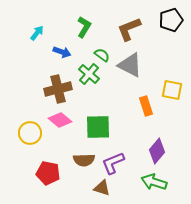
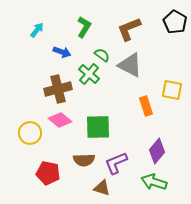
black pentagon: moved 4 px right, 2 px down; rotated 25 degrees counterclockwise
cyan arrow: moved 3 px up
purple L-shape: moved 3 px right
